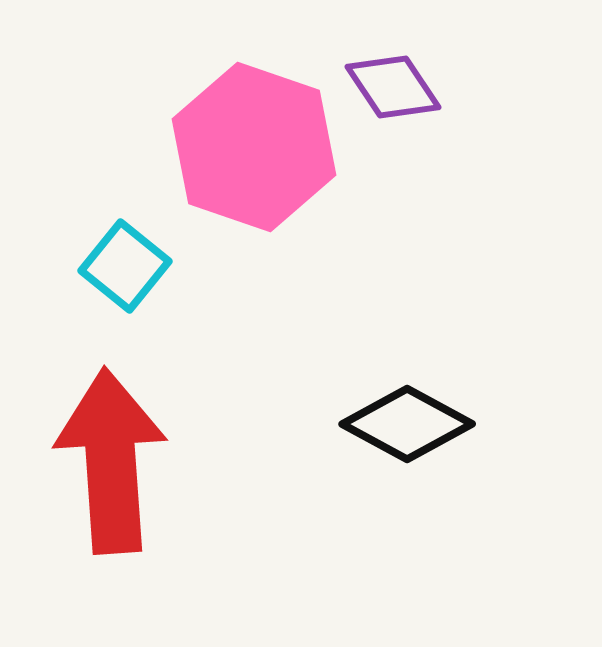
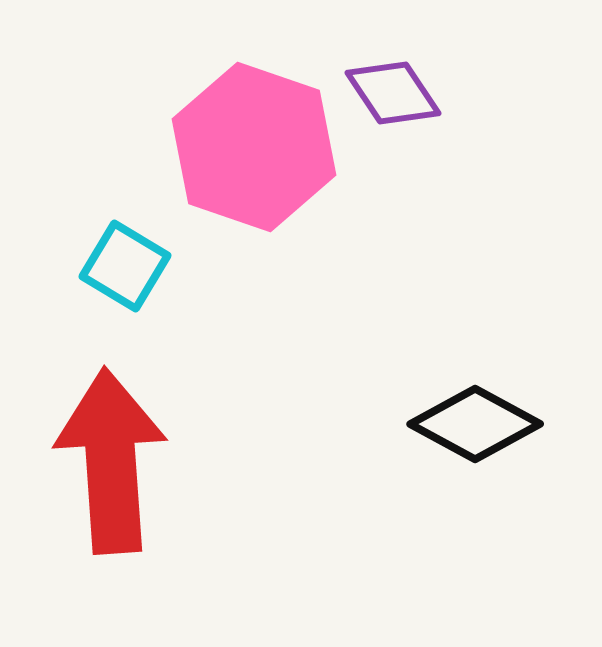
purple diamond: moved 6 px down
cyan square: rotated 8 degrees counterclockwise
black diamond: moved 68 px right
